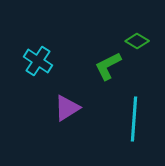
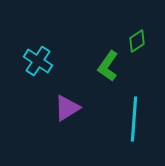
green diamond: rotated 65 degrees counterclockwise
green L-shape: rotated 28 degrees counterclockwise
